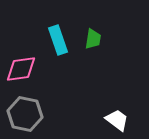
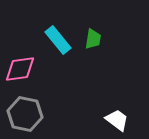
cyan rectangle: rotated 20 degrees counterclockwise
pink diamond: moved 1 px left
